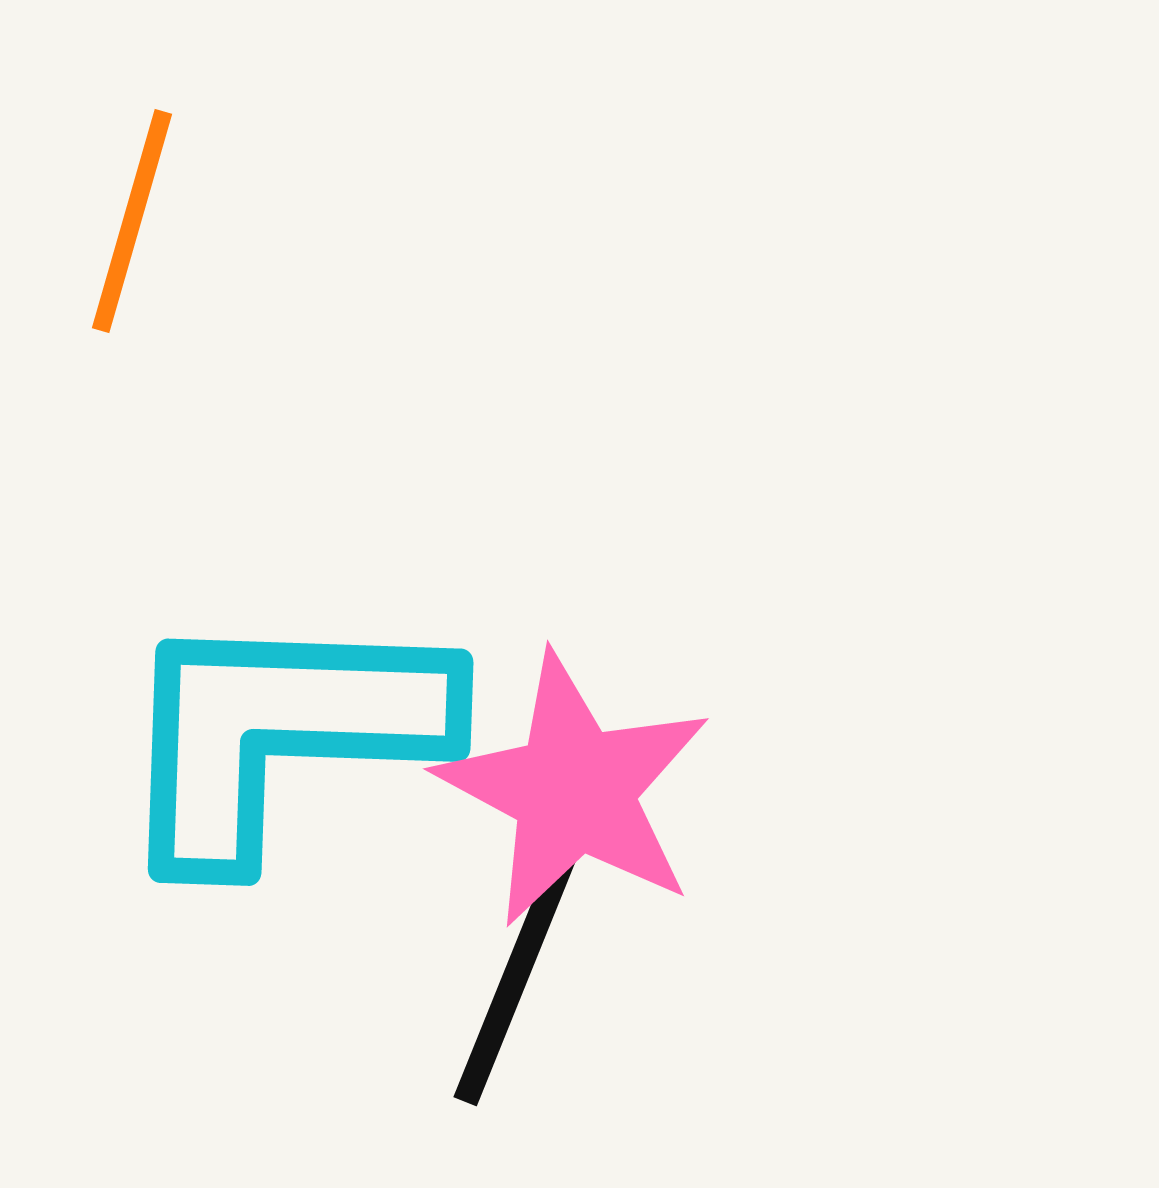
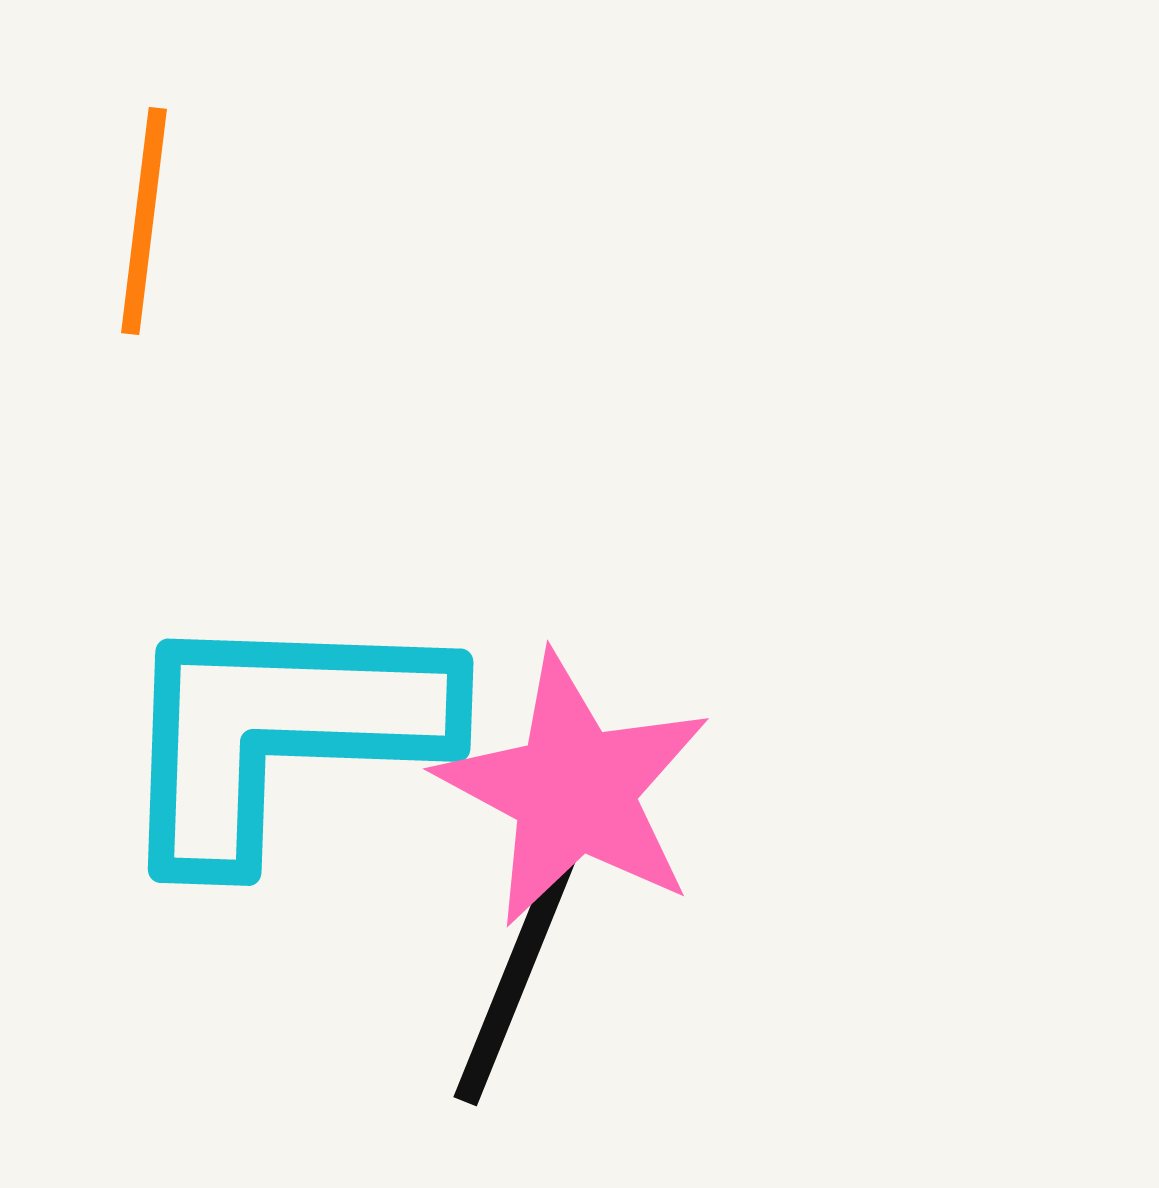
orange line: moved 12 px right; rotated 9 degrees counterclockwise
